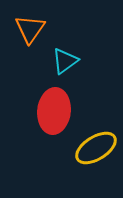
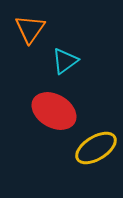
red ellipse: rotated 66 degrees counterclockwise
